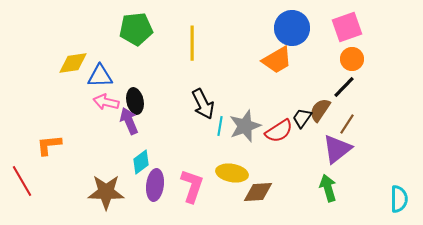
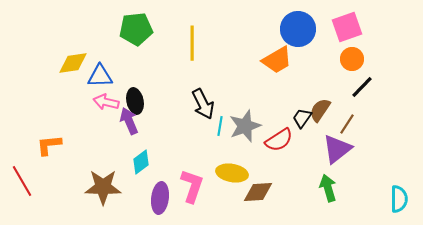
blue circle: moved 6 px right, 1 px down
black line: moved 18 px right
red semicircle: moved 9 px down
purple ellipse: moved 5 px right, 13 px down
brown star: moved 3 px left, 5 px up
